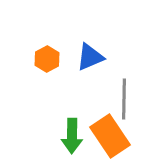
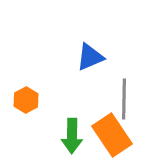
orange hexagon: moved 21 px left, 41 px down
orange rectangle: moved 2 px right, 1 px up
